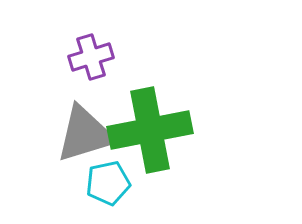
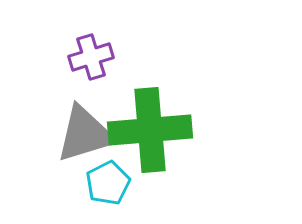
green cross: rotated 6 degrees clockwise
cyan pentagon: rotated 15 degrees counterclockwise
